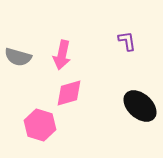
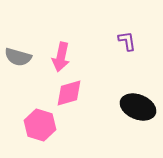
pink arrow: moved 1 px left, 2 px down
black ellipse: moved 2 px left, 1 px down; rotated 20 degrees counterclockwise
